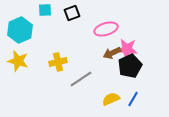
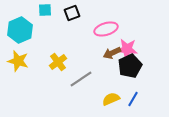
yellow cross: rotated 24 degrees counterclockwise
